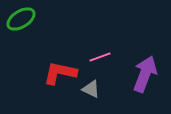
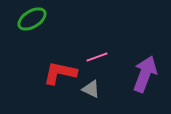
green ellipse: moved 11 px right
pink line: moved 3 px left
